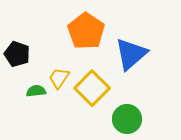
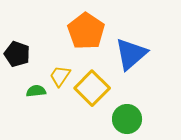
yellow trapezoid: moved 1 px right, 2 px up
